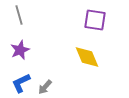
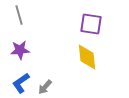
purple square: moved 4 px left, 4 px down
purple star: rotated 18 degrees clockwise
yellow diamond: rotated 16 degrees clockwise
blue L-shape: rotated 10 degrees counterclockwise
